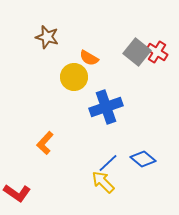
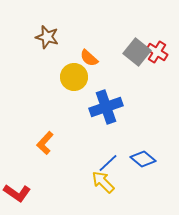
orange semicircle: rotated 12 degrees clockwise
